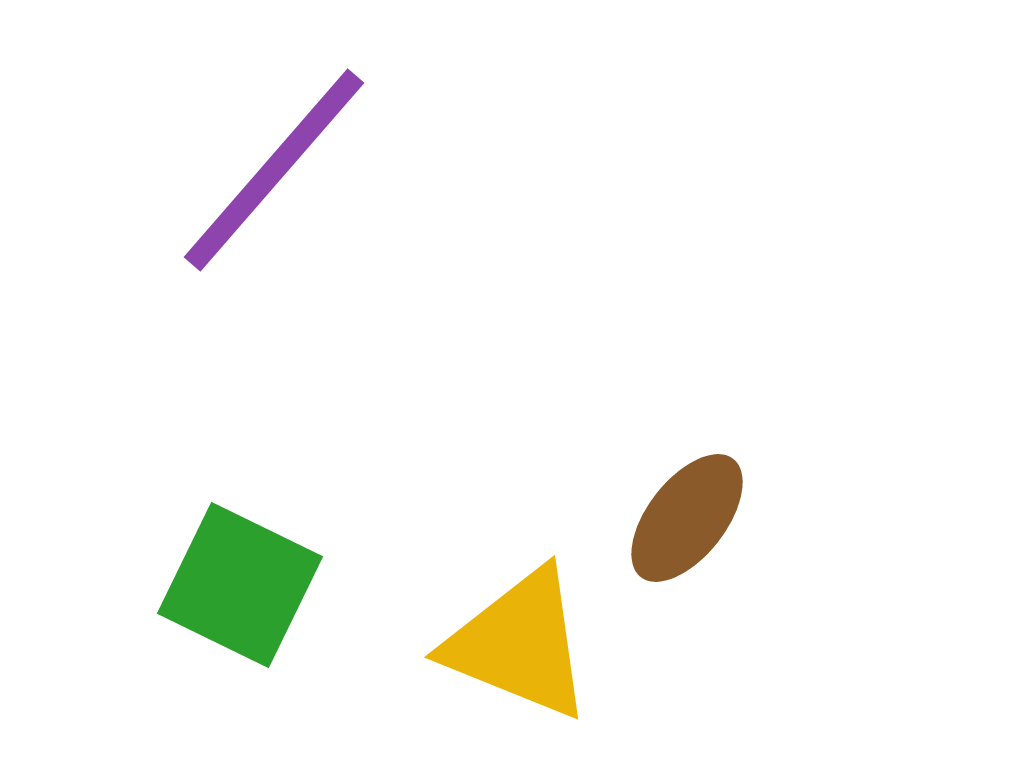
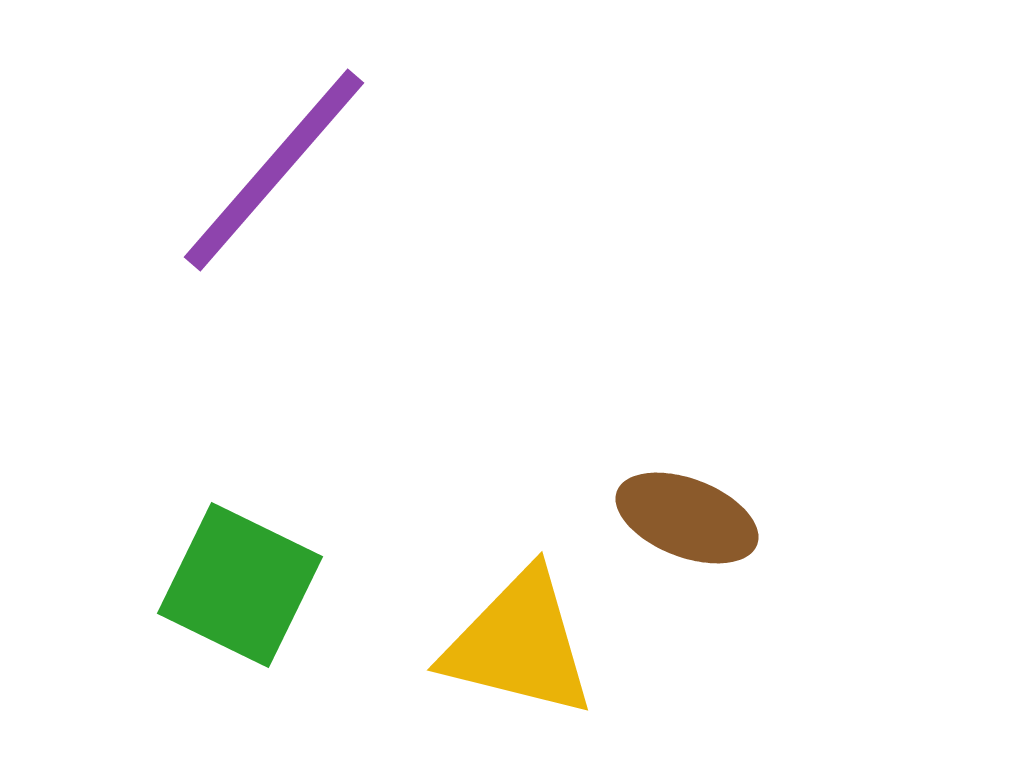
brown ellipse: rotated 73 degrees clockwise
yellow triangle: rotated 8 degrees counterclockwise
